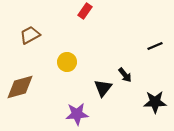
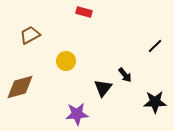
red rectangle: moved 1 px left, 1 px down; rotated 70 degrees clockwise
black line: rotated 21 degrees counterclockwise
yellow circle: moved 1 px left, 1 px up
